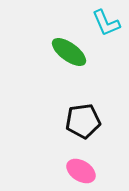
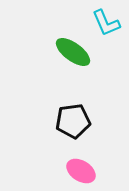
green ellipse: moved 4 px right
black pentagon: moved 10 px left
